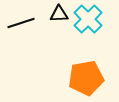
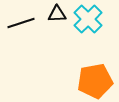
black triangle: moved 2 px left
orange pentagon: moved 9 px right, 3 px down
